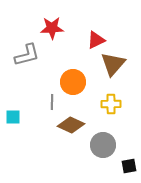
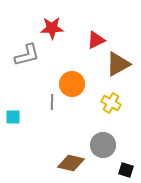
brown triangle: moved 5 px right; rotated 20 degrees clockwise
orange circle: moved 1 px left, 2 px down
yellow cross: moved 1 px up; rotated 30 degrees clockwise
brown diamond: moved 38 px down; rotated 12 degrees counterclockwise
black square: moved 3 px left, 4 px down; rotated 28 degrees clockwise
